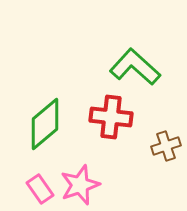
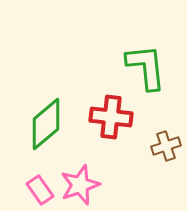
green L-shape: moved 11 px right; rotated 42 degrees clockwise
green diamond: moved 1 px right
pink rectangle: moved 1 px down
